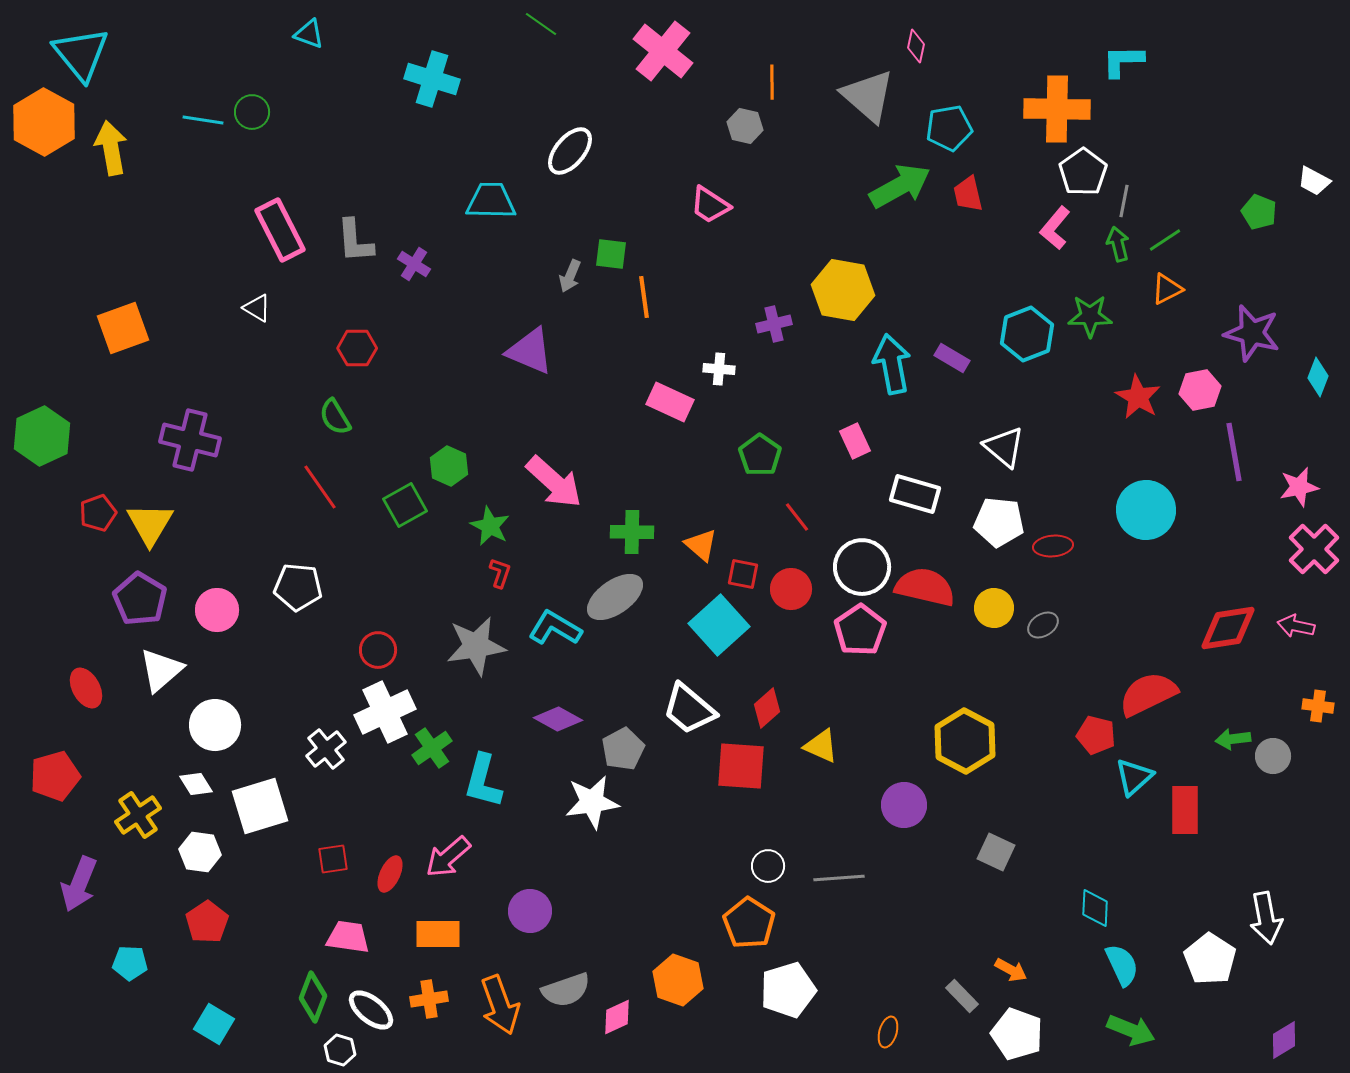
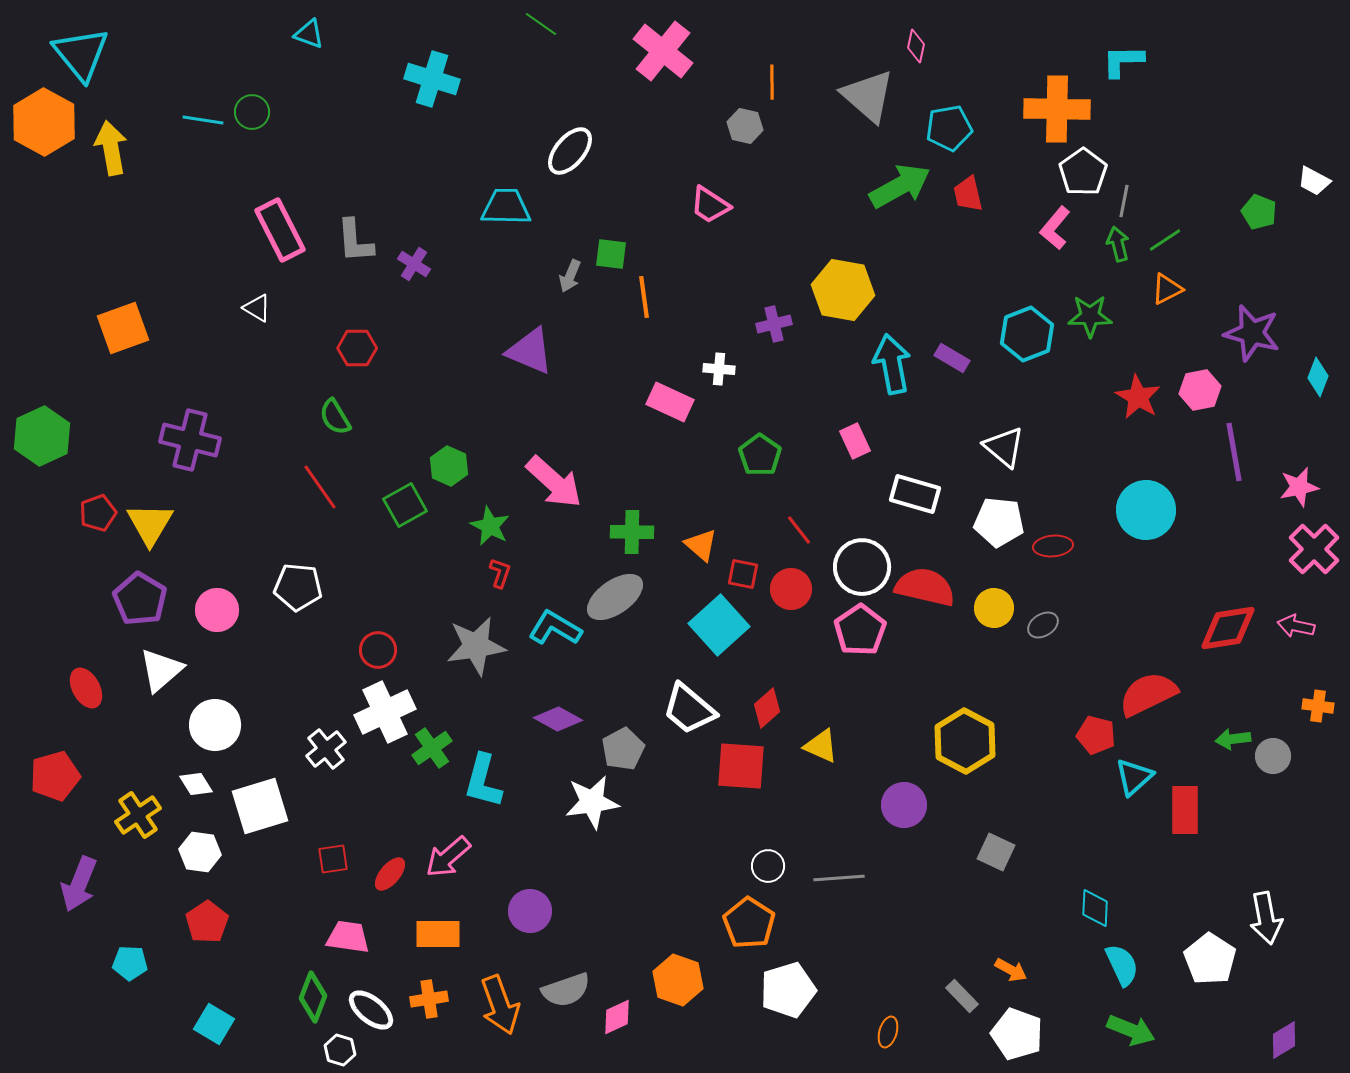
cyan trapezoid at (491, 201): moved 15 px right, 6 px down
red line at (797, 517): moved 2 px right, 13 px down
red ellipse at (390, 874): rotated 15 degrees clockwise
